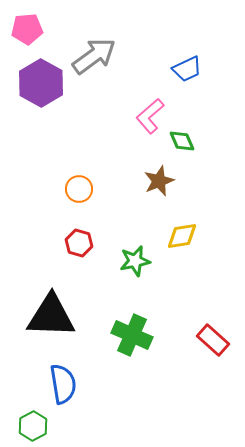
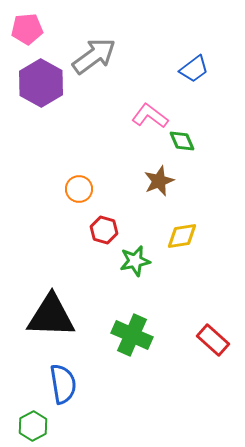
blue trapezoid: moved 7 px right; rotated 12 degrees counterclockwise
pink L-shape: rotated 78 degrees clockwise
red hexagon: moved 25 px right, 13 px up
